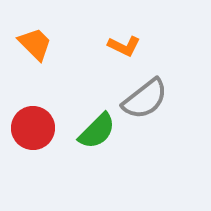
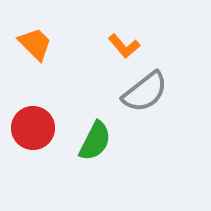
orange L-shape: rotated 24 degrees clockwise
gray semicircle: moved 7 px up
green semicircle: moved 2 px left, 10 px down; rotated 18 degrees counterclockwise
